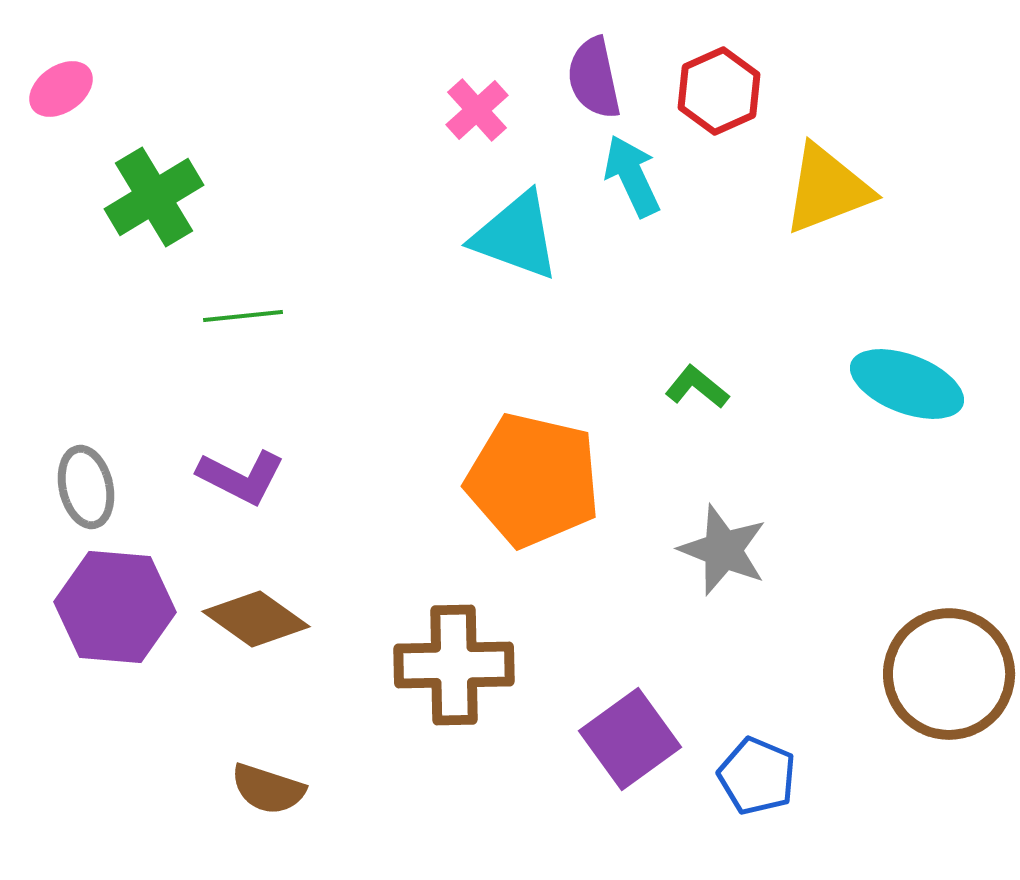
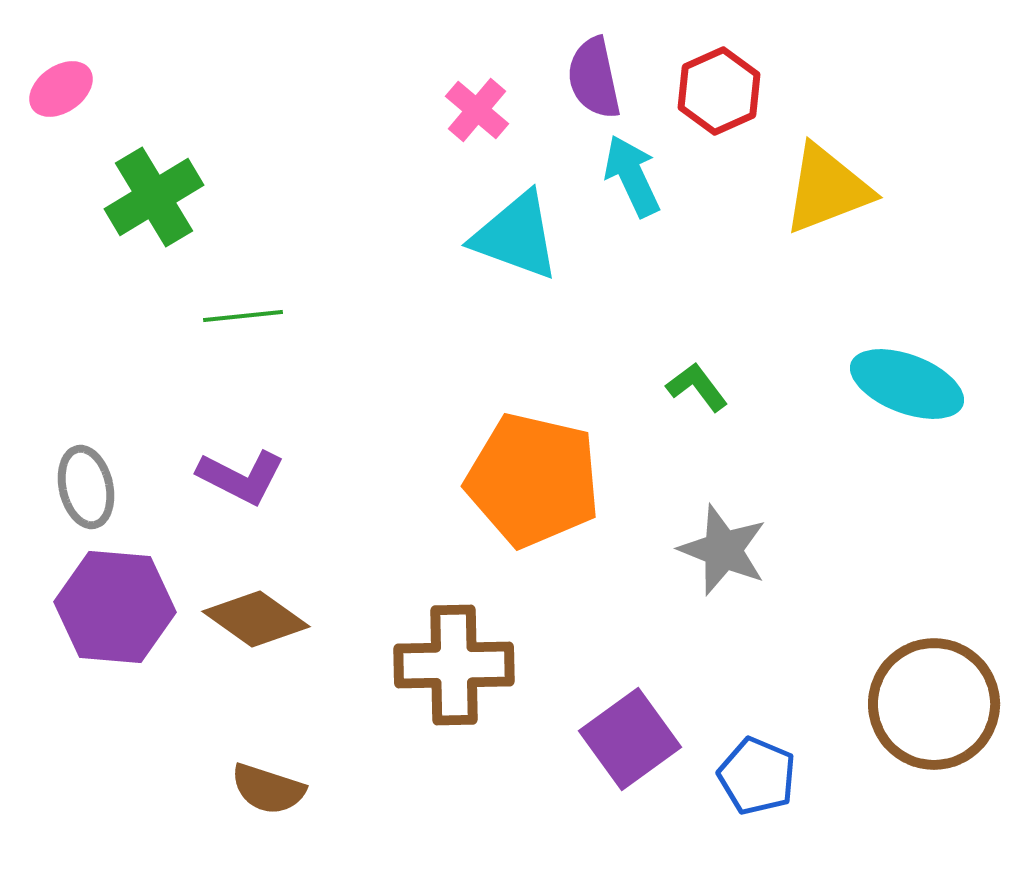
pink cross: rotated 8 degrees counterclockwise
green L-shape: rotated 14 degrees clockwise
brown circle: moved 15 px left, 30 px down
